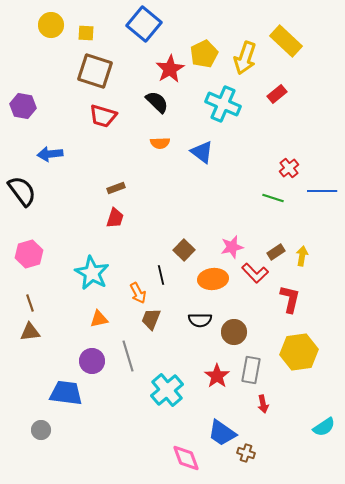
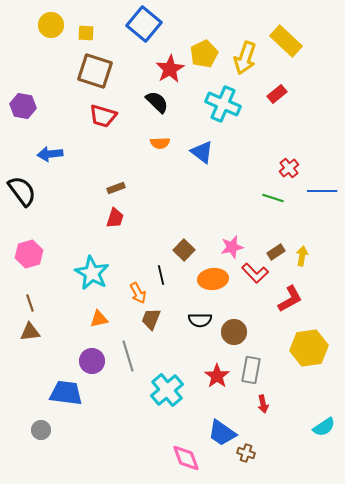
red L-shape at (290, 299): rotated 48 degrees clockwise
yellow hexagon at (299, 352): moved 10 px right, 4 px up
